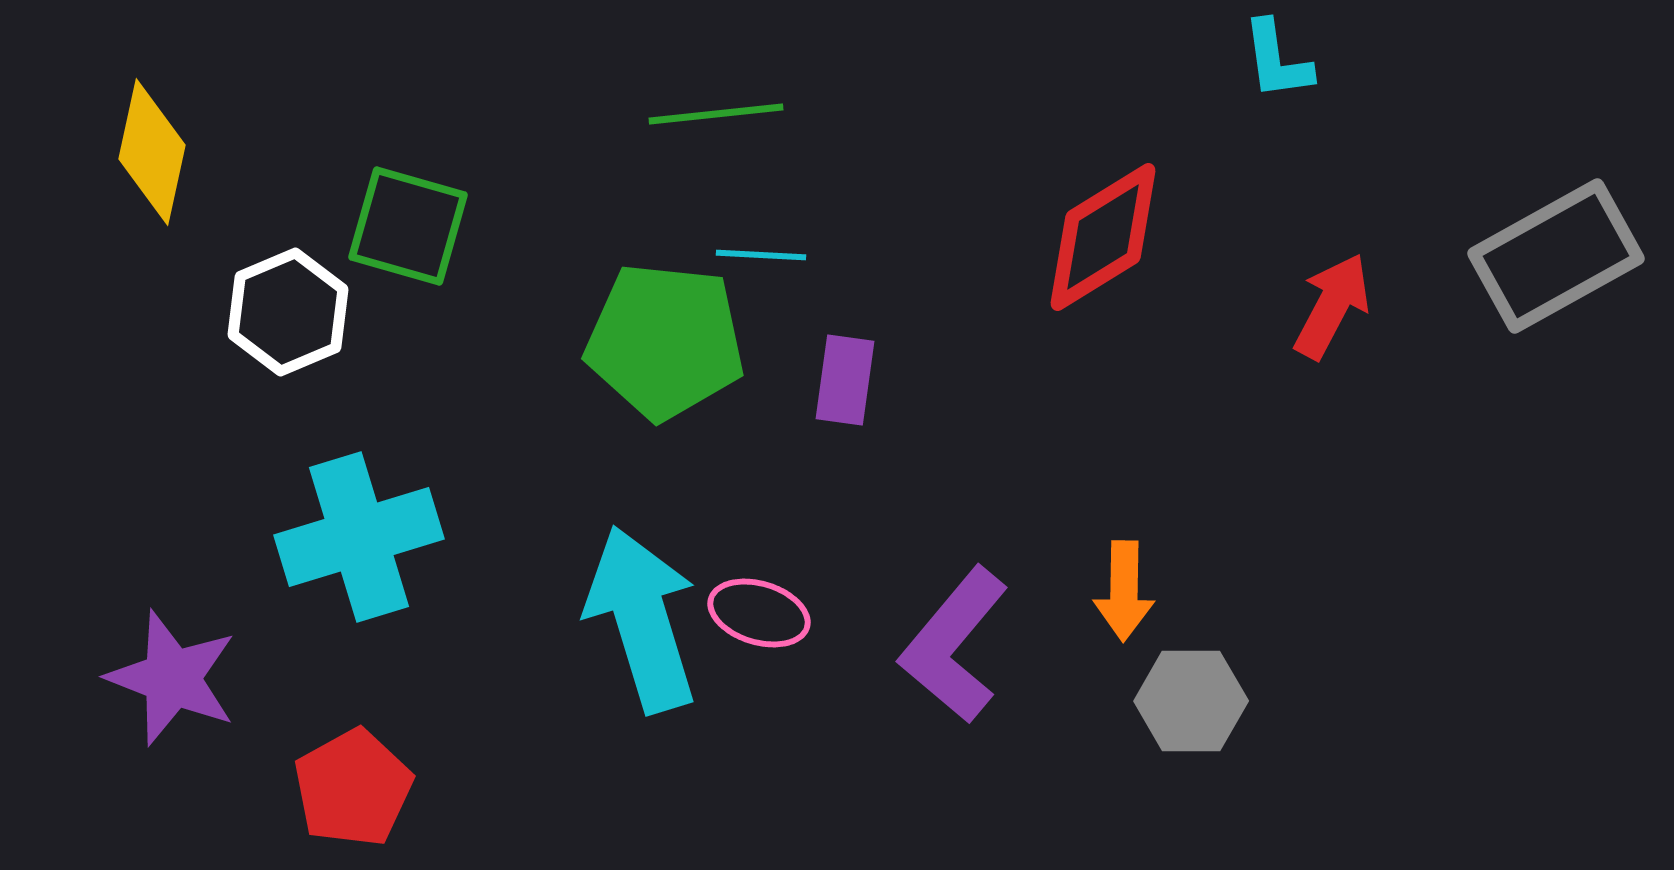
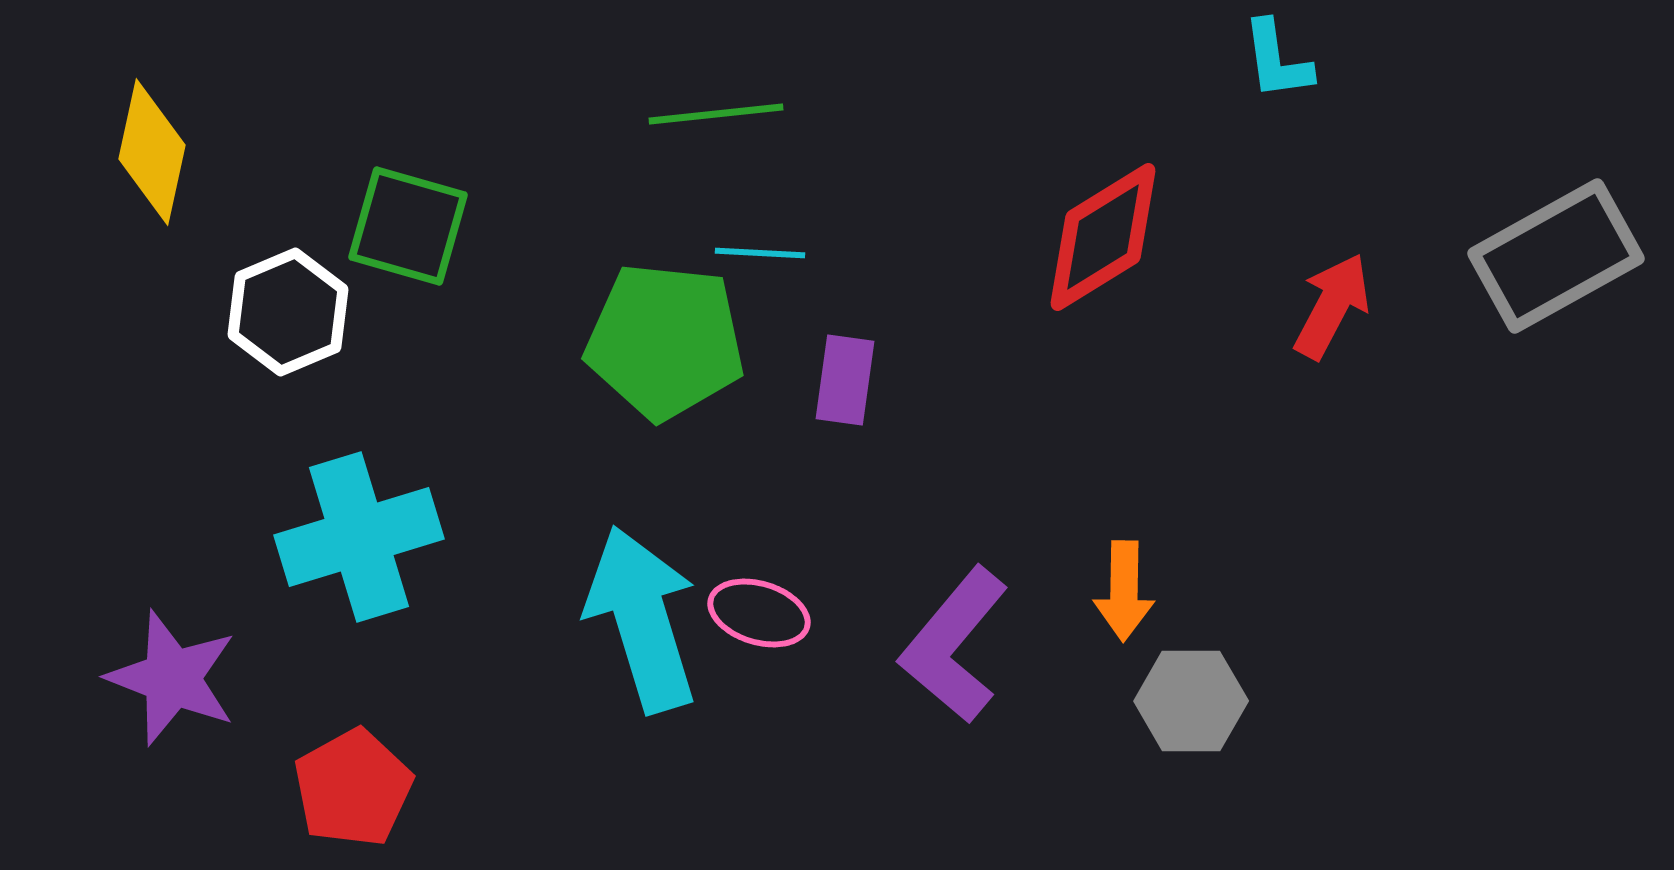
cyan line: moved 1 px left, 2 px up
